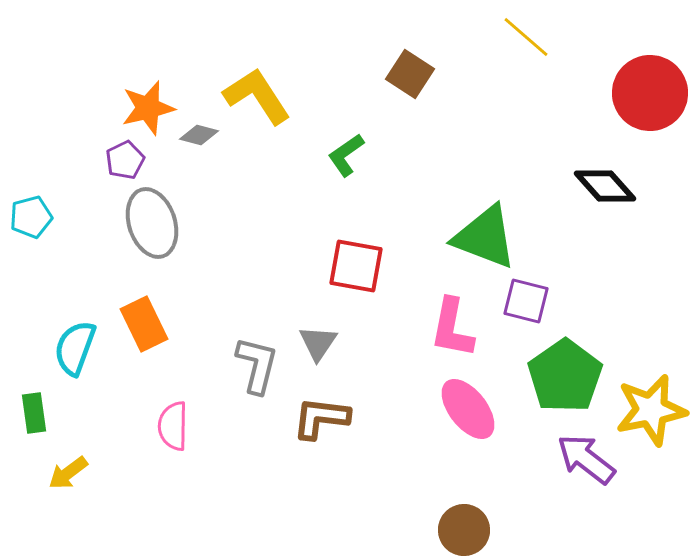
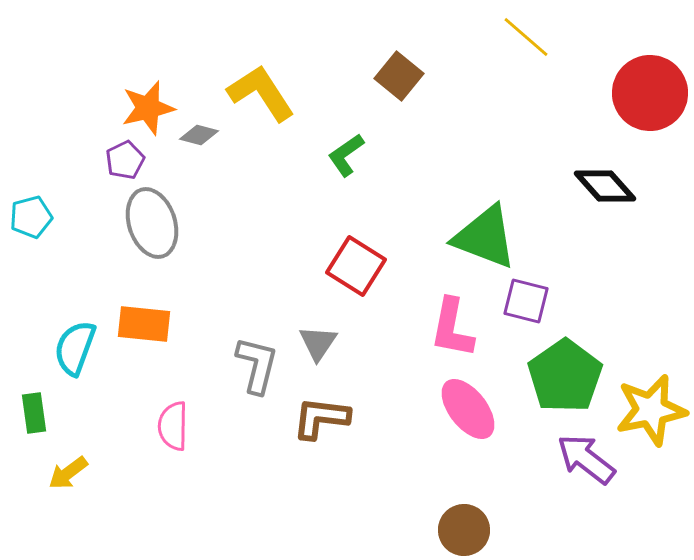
brown square: moved 11 px left, 2 px down; rotated 6 degrees clockwise
yellow L-shape: moved 4 px right, 3 px up
red square: rotated 22 degrees clockwise
orange rectangle: rotated 58 degrees counterclockwise
